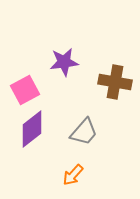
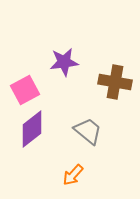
gray trapezoid: moved 4 px right, 1 px up; rotated 92 degrees counterclockwise
